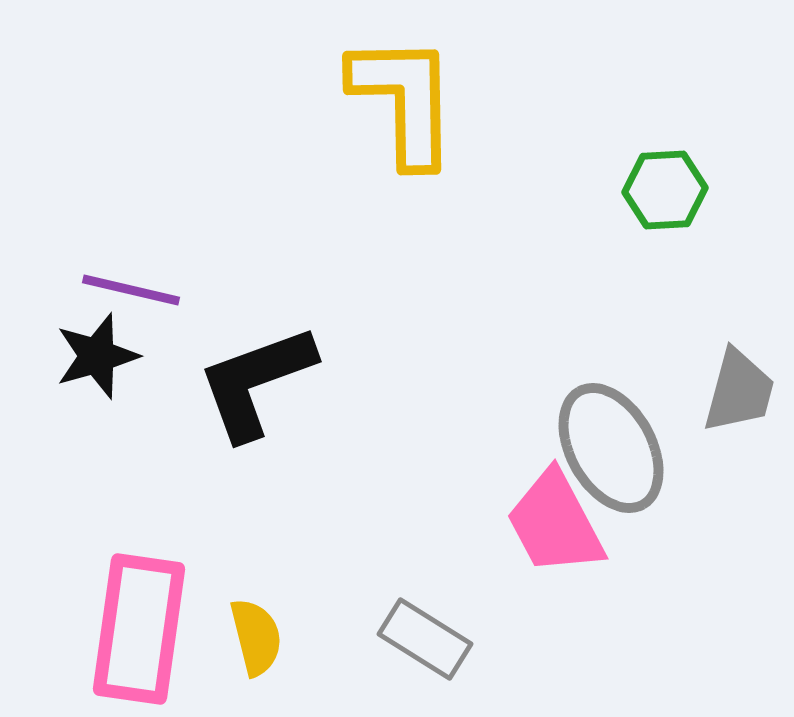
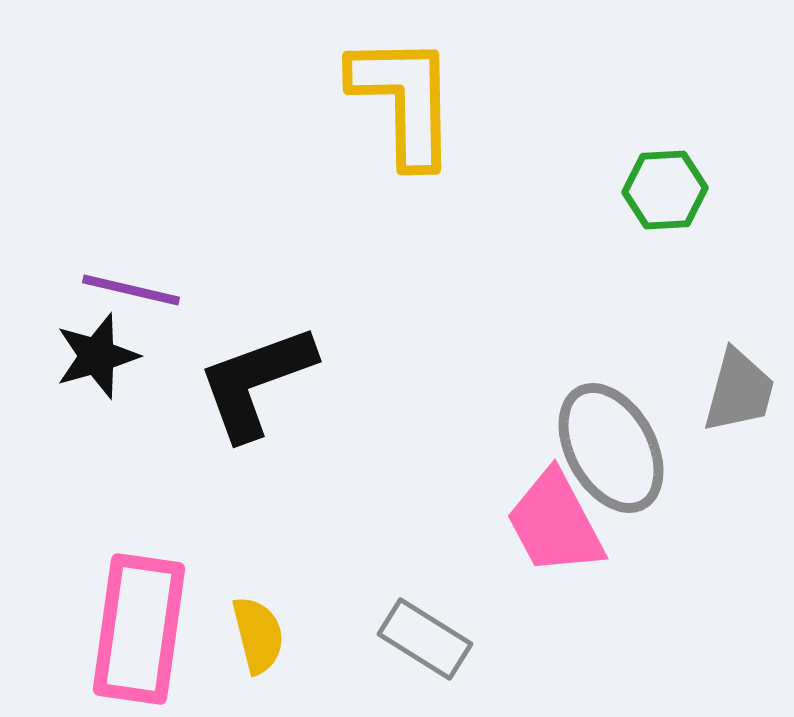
yellow semicircle: moved 2 px right, 2 px up
